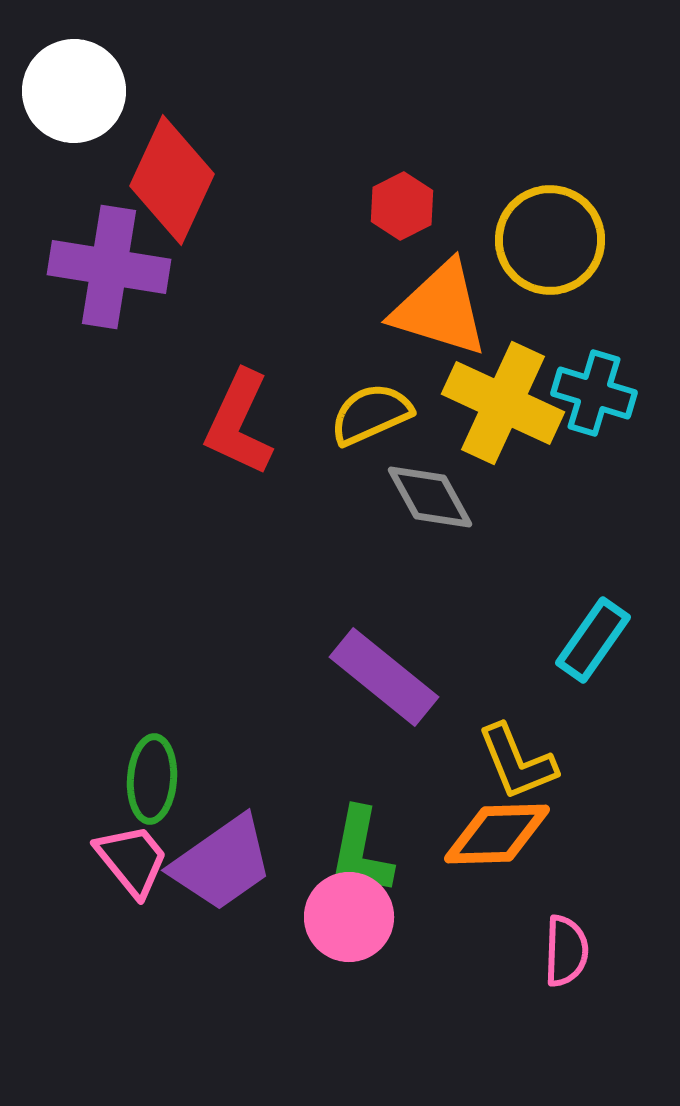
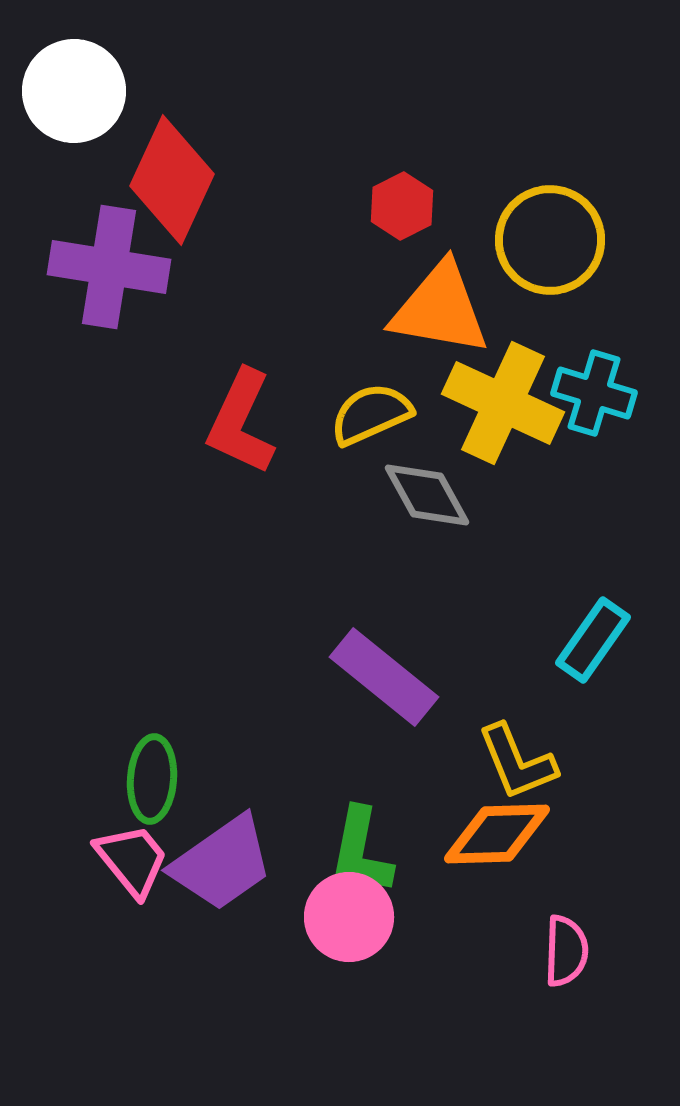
orange triangle: rotated 7 degrees counterclockwise
red L-shape: moved 2 px right, 1 px up
gray diamond: moved 3 px left, 2 px up
